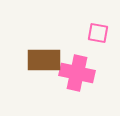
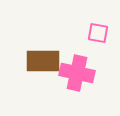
brown rectangle: moved 1 px left, 1 px down
